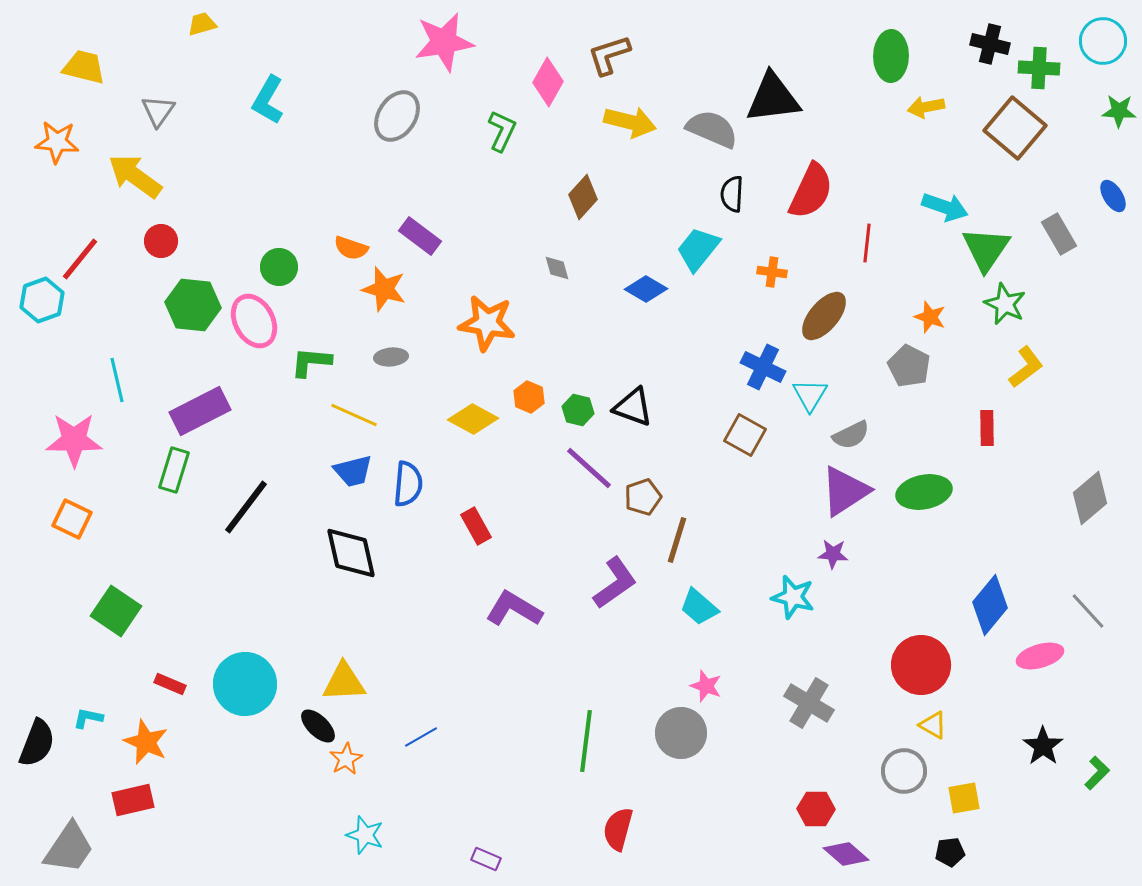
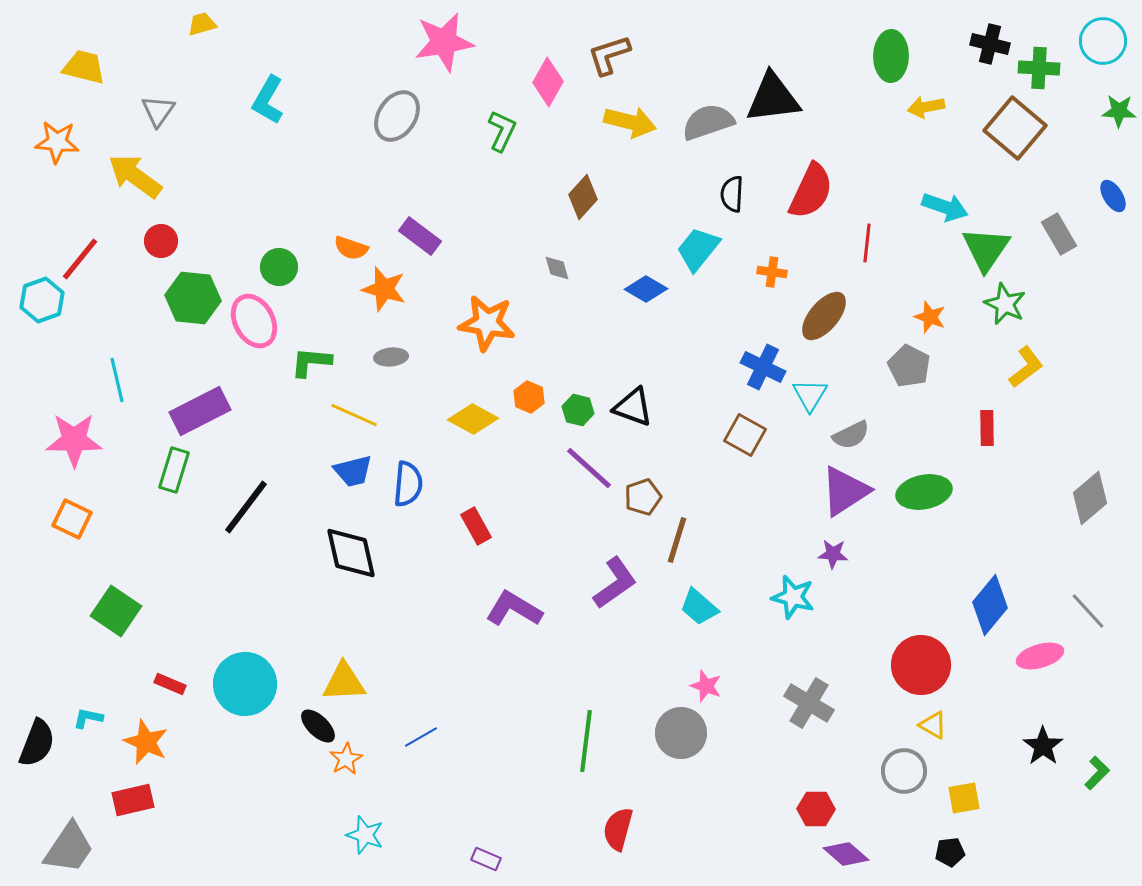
gray semicircle at (712, 129): moved 4 px left, 7 px up; rotated 42 degrees counterclockwise
green hexagon at (193, 305): moved 7 px up
